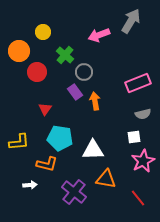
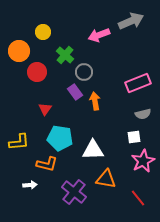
gray arrow: rotated 35 degrees clockwise
